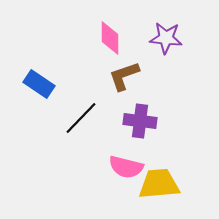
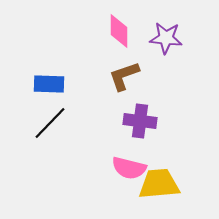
pink diamond: moved 9 px right, 7 px up
blue rectangle: moved 10 px right; rotated 32 degrees counterclockwise
black line: moved 31 px left, 5 px down
pink semicircle: moved 3 px right, 1 px down
